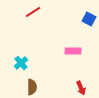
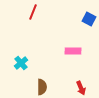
red line: rotated 35 degrees counterclockwise
brown semicircle: moved 10 px right
